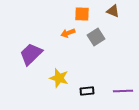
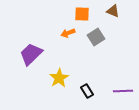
yellow star: rotated 24 degrees clockwise
black rectangle: rotated 64 degrees clockwise
